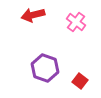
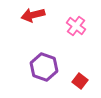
pink cross: moved 4 px down
purple hexagon: moved 1 px left, 1 px up
